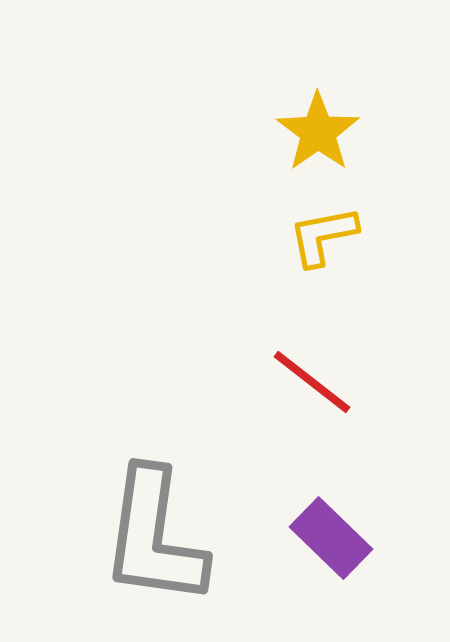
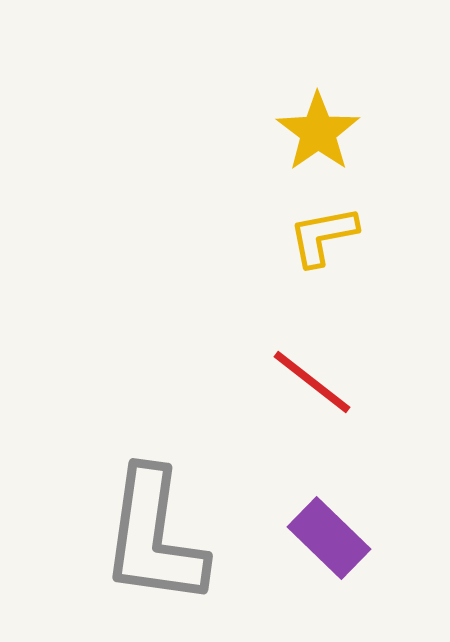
purple rectangle: moved 2 px left
